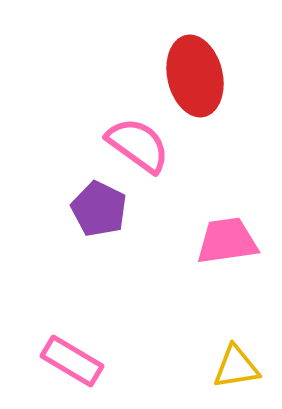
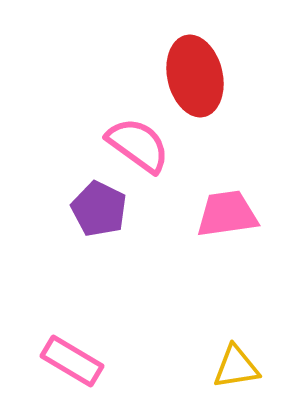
pink trapezoid: moved 27 px up
